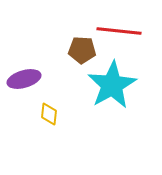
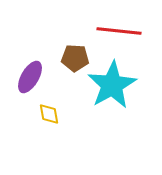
brown pentagon: moved 7 px left, 8 px down
purple ellipse: moved 6 px right, 2 px up; rotated 44 degrees counterclockwise
yellow diamond: rotated 15 degrees counterclockwise
